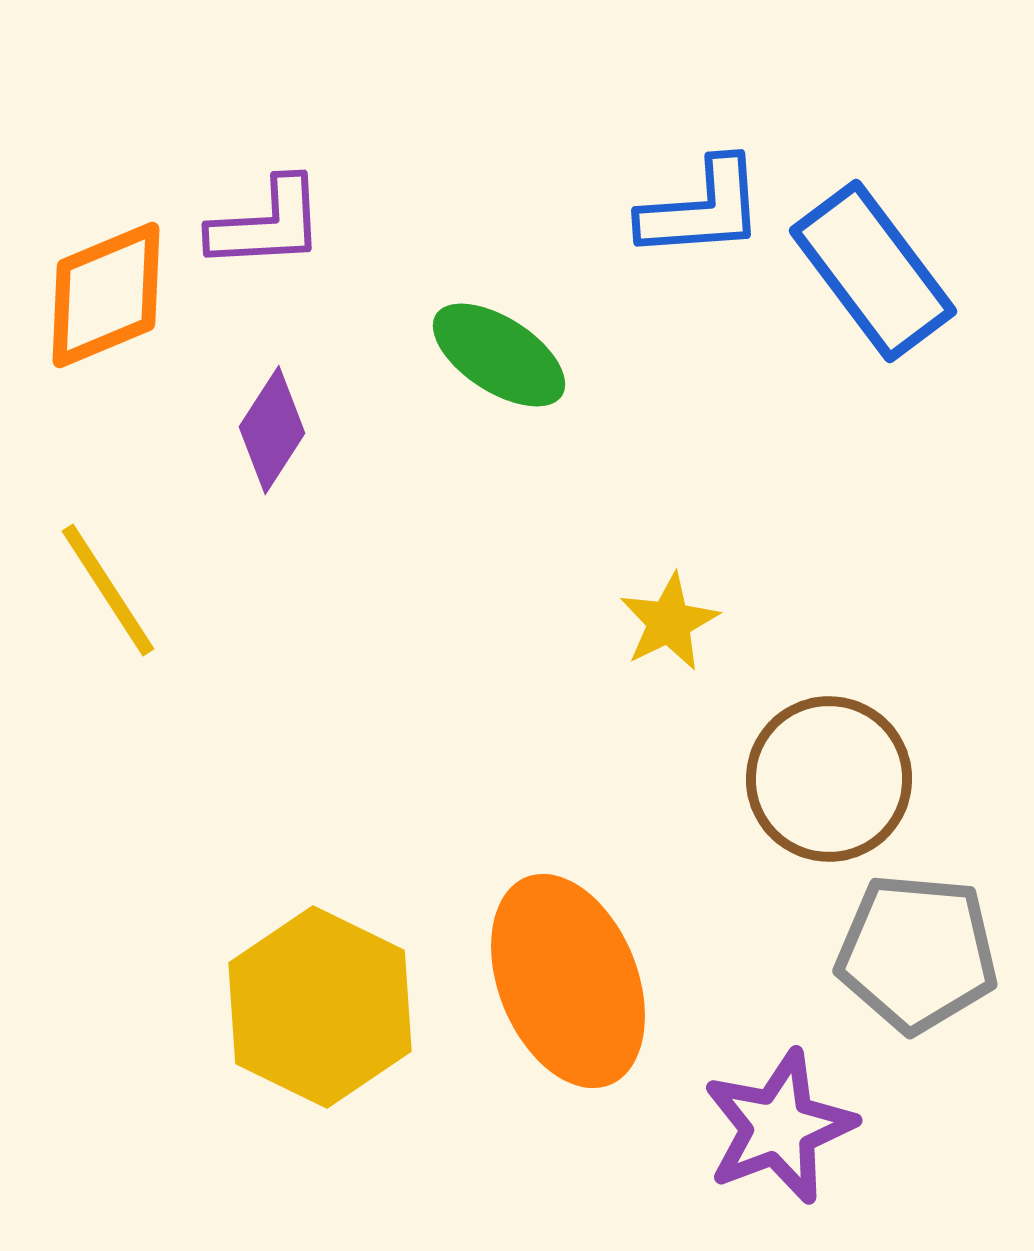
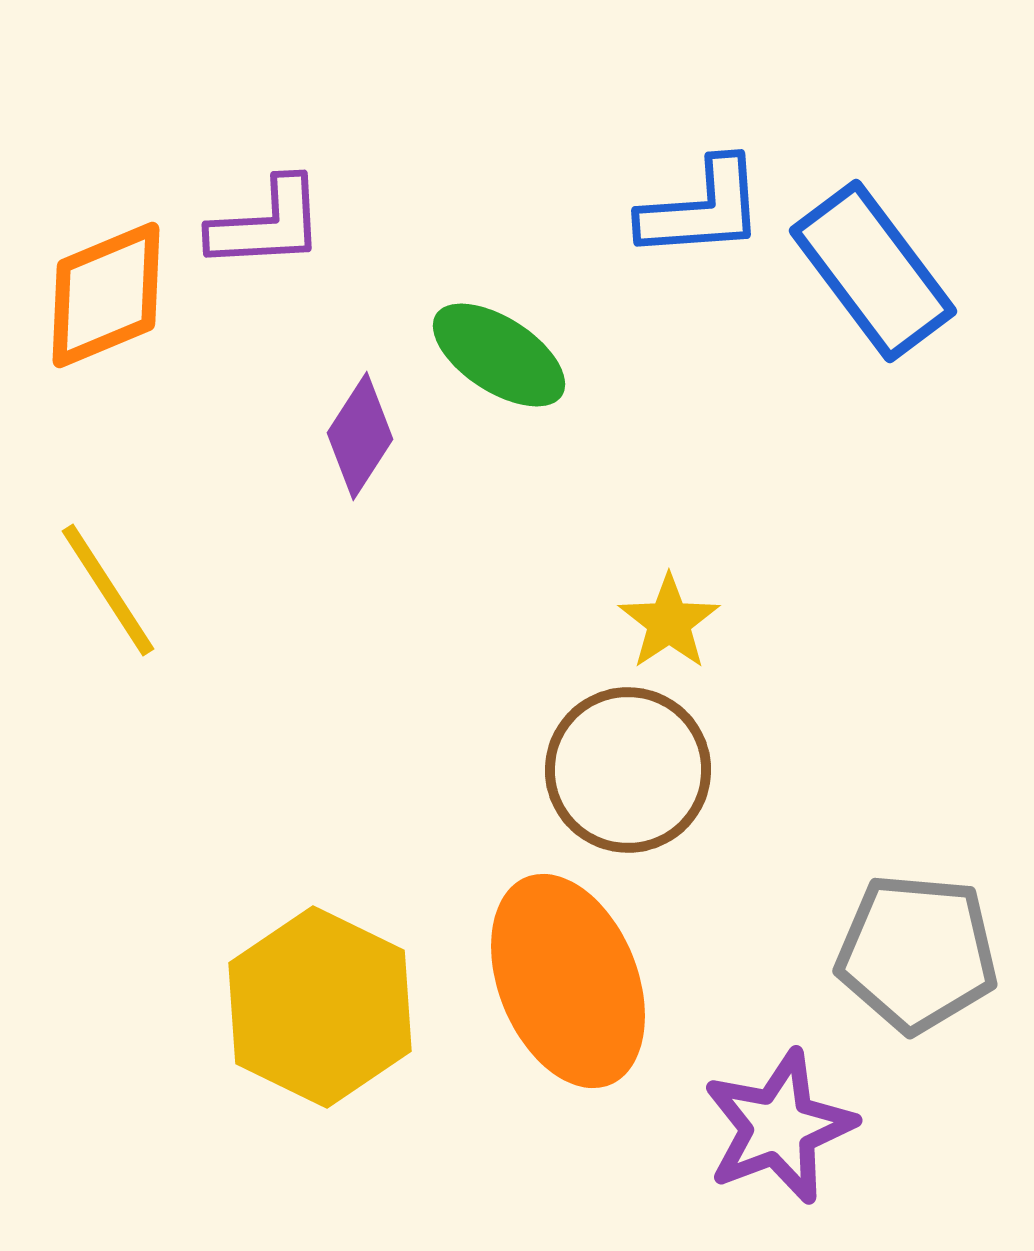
purple diamond: moved 88 px right, 6 px down
yellow star: rotated 8 degrees counterclockwise
brown circle: moved 201 px left, 9 px up
